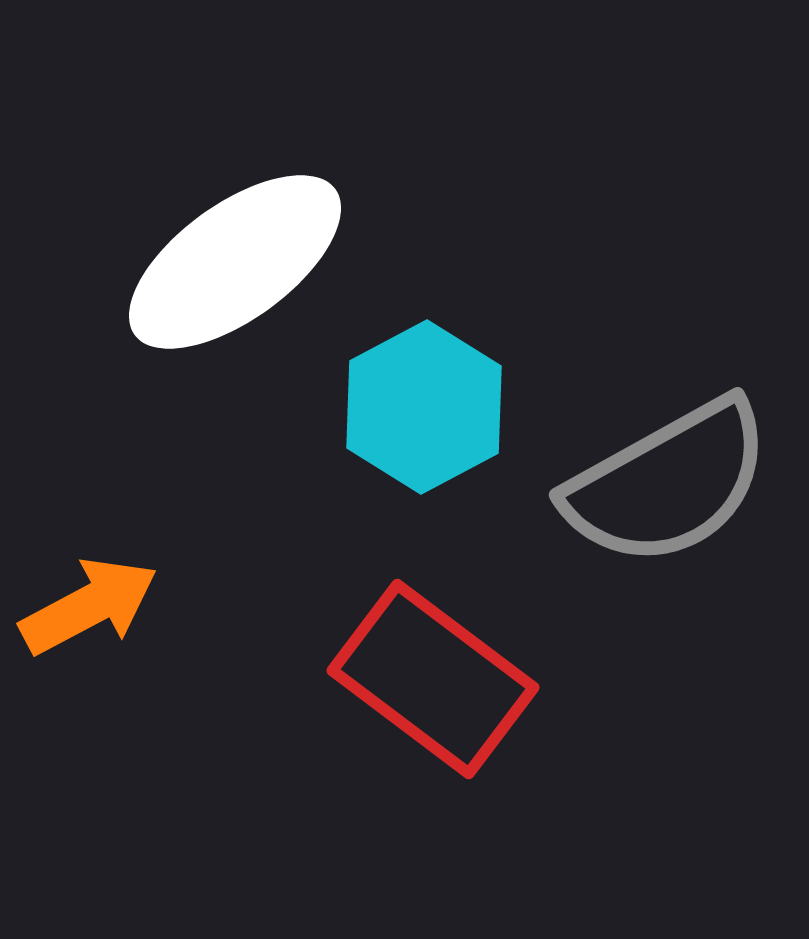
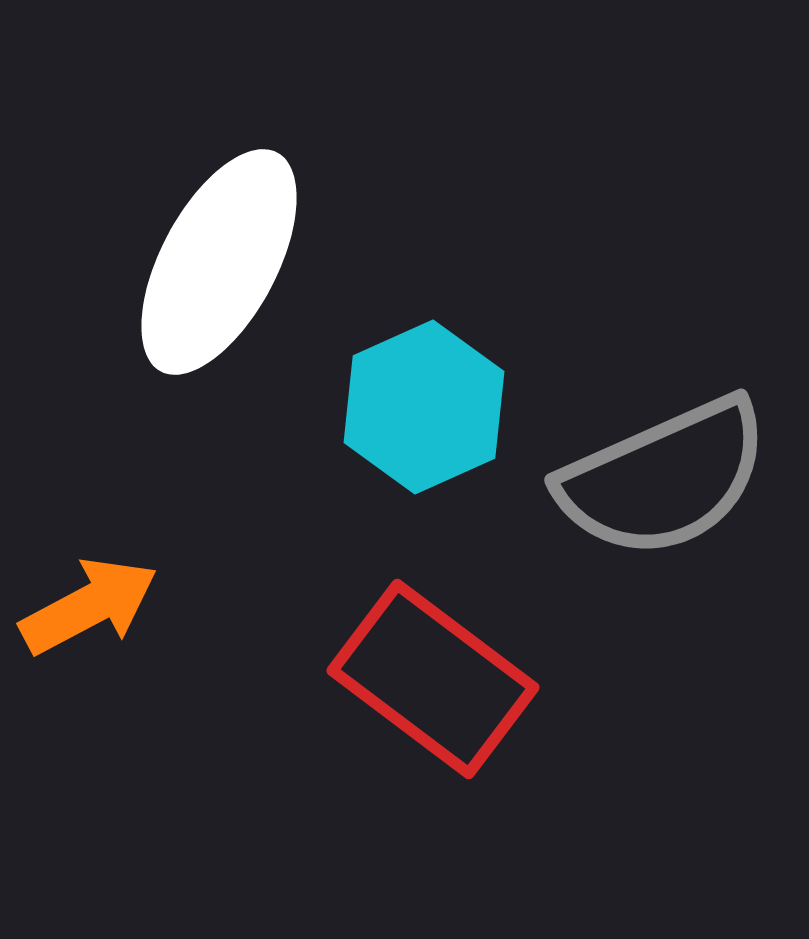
white ellipse: moved 16 px left; rotated 26 degrees counterclockwise
cyan hexagon: rotated 4 degrees clockwise
gray semicircle: moved 4 px left, 5 px up; rotated 5 degrees clockwise
